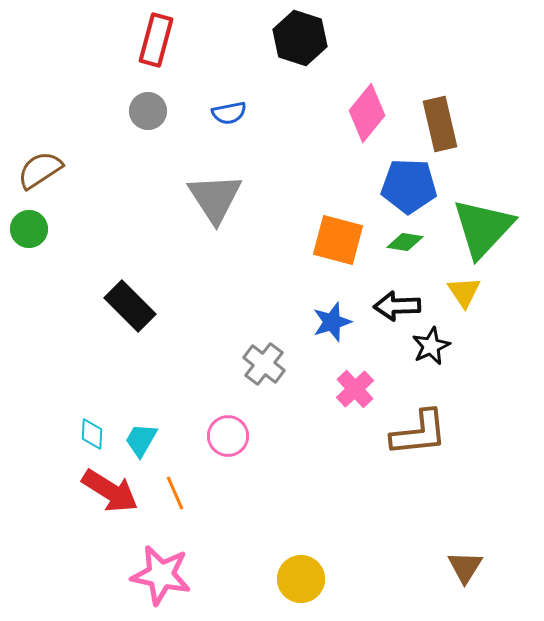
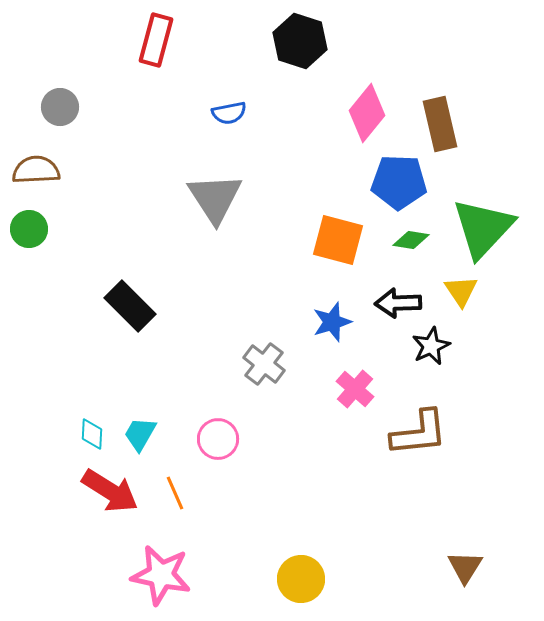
black hexagon: moved 3 px down
gray circle: moved 88 px left, 4 px up
brown semicircle: moved 4 px left; rotated 30 degrees clockwise
blue pentagon: moved 10 px left, 4 px up
green diamond: moved 6 px right, 2 px up
yellow triangle: moved 3 px left, 1 px up
black arrow: moved 1 px right, 3 px up
pink cross: rotated 6 degrees counterclockwise
pink circle: moved 10 px left, 3 px down
cyan trapezoid: moved 1 px left, 6 px up
